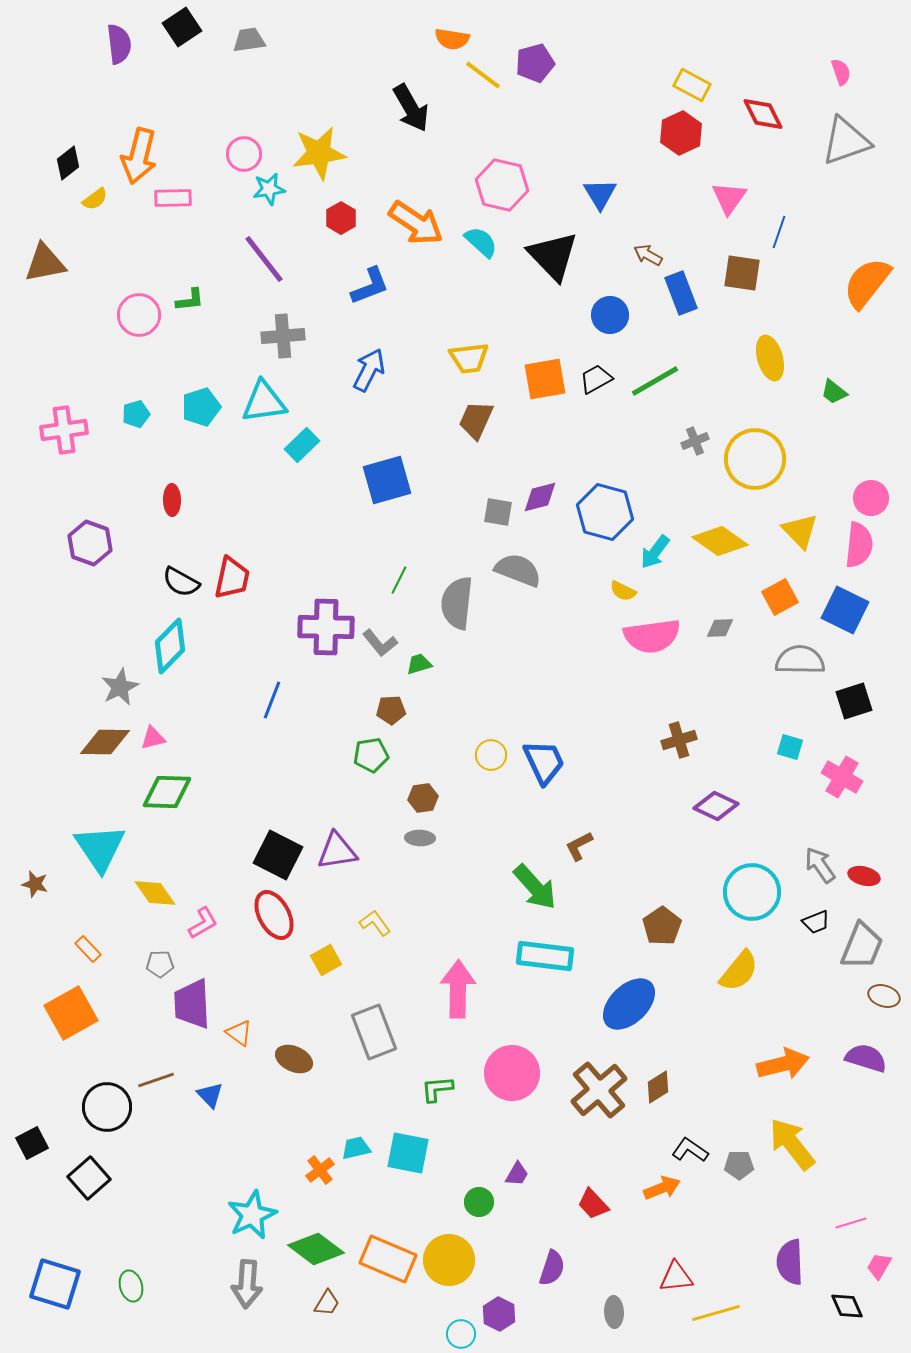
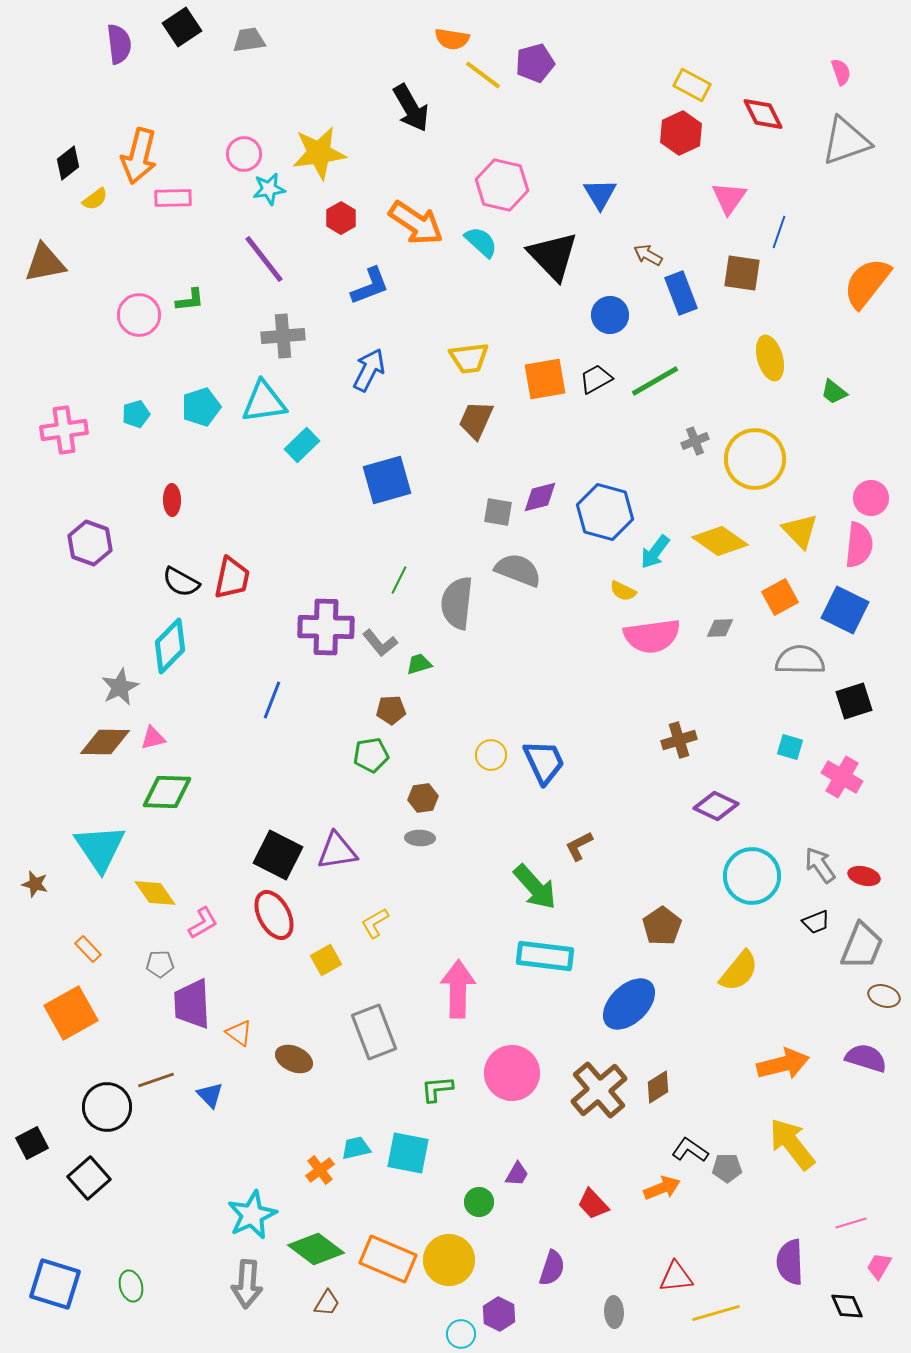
cyan circle at (752, 892): moved 16 px up
yellow L-shape at (375, 923): rotated 84 degrees counterclockwise
gray pentagon at (739, 1165): moved 12 px left, 3 px down
